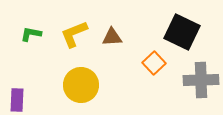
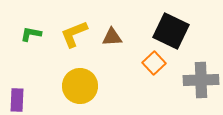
black square: moved 11 px left, 1 px up
yellow circle: moved 1 px left, 1 px down
